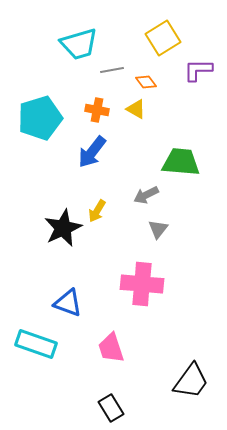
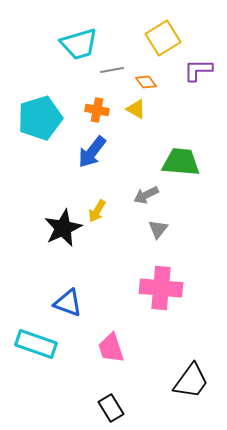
pink cross: moved 19 px right, 4 px down
